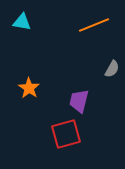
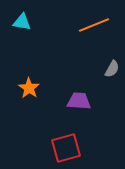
purple trapezoid: rotated 80 degrees clockwise
red square: moved 14 px down
